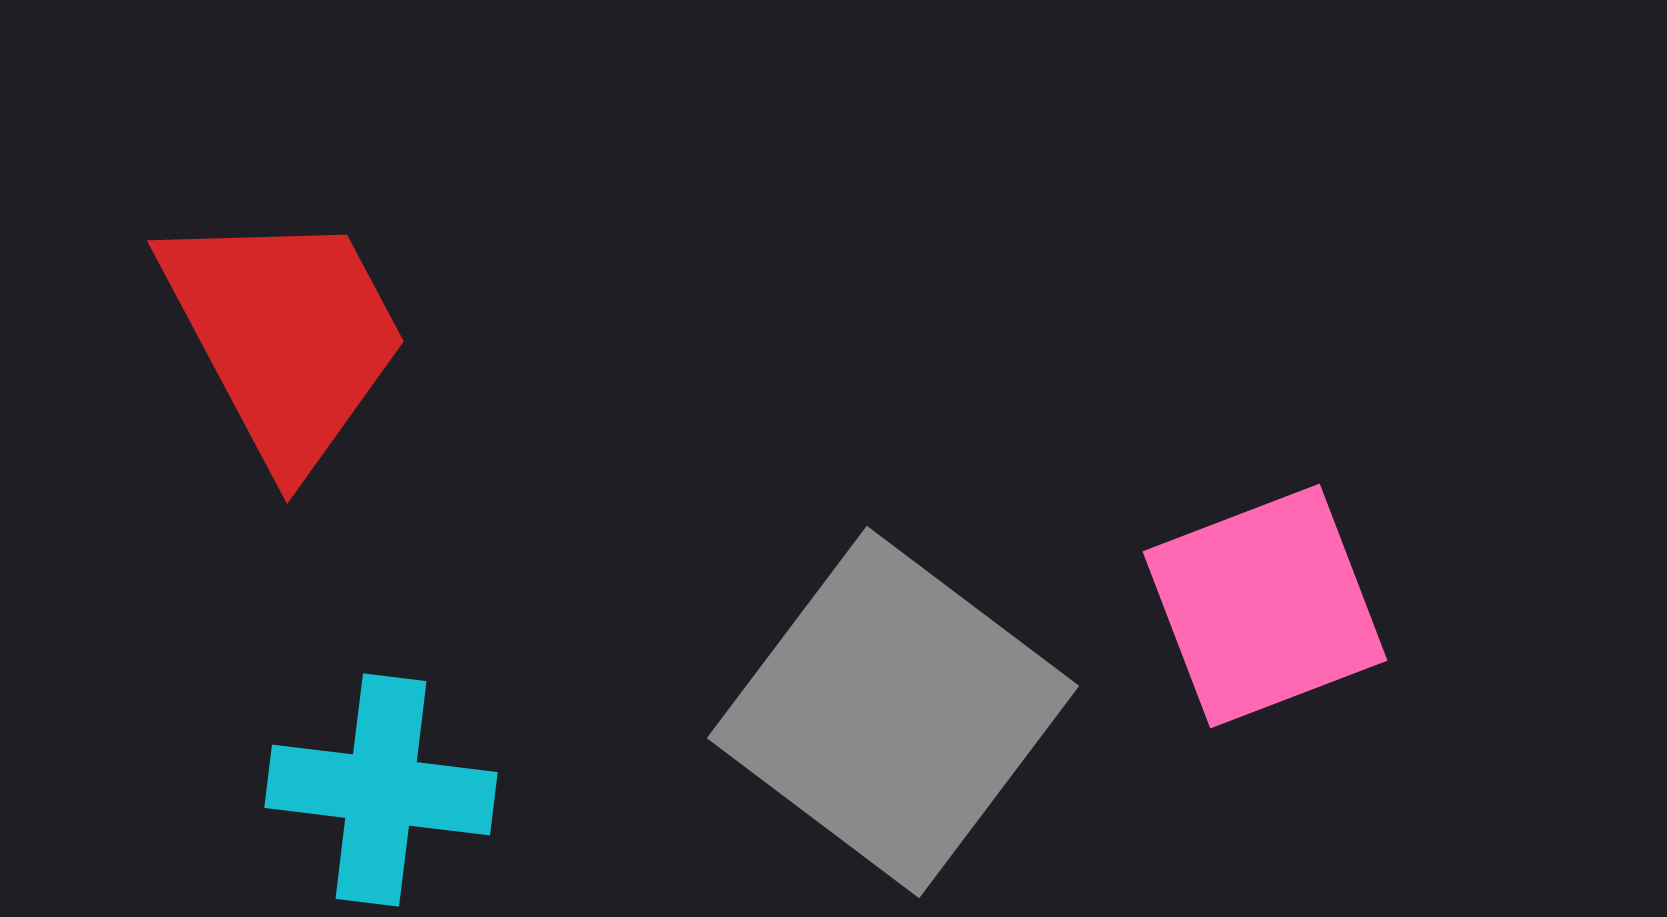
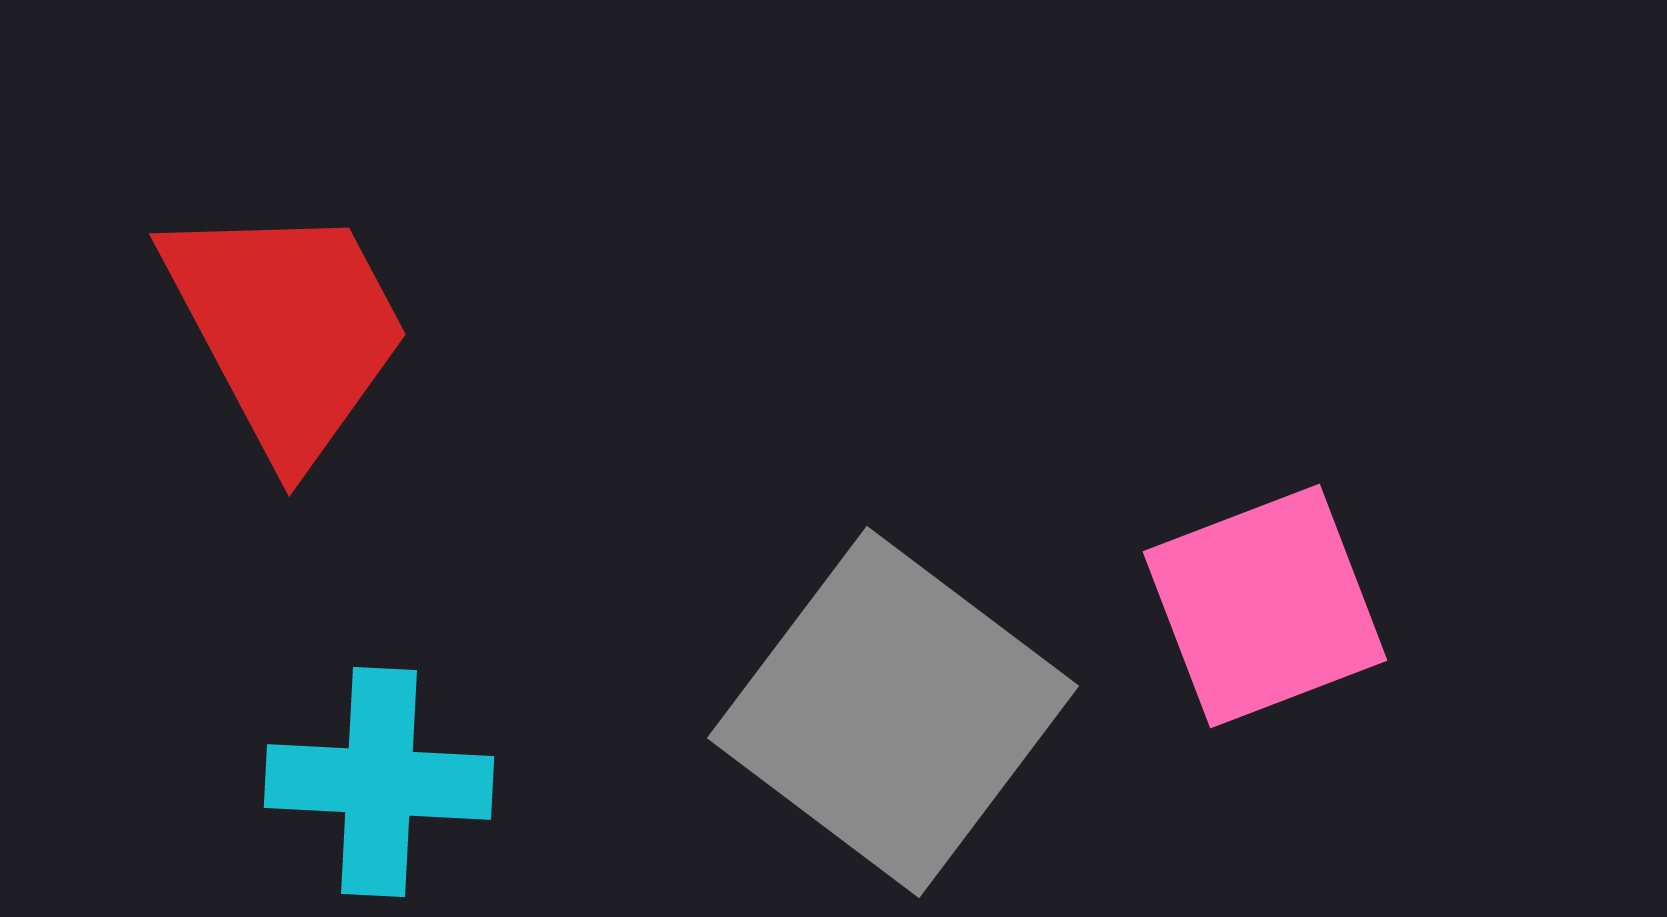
red trapezoid: moved 2 px right, 7 px up
cyan cross: moved 2 px left, 8 px up; rotated 4 degrees counterclockwise
